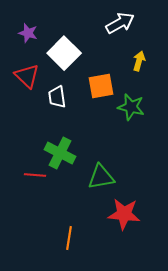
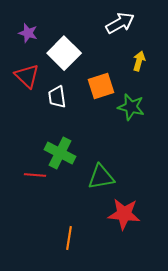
orange square: rotated 8 degrees counterclockwise
